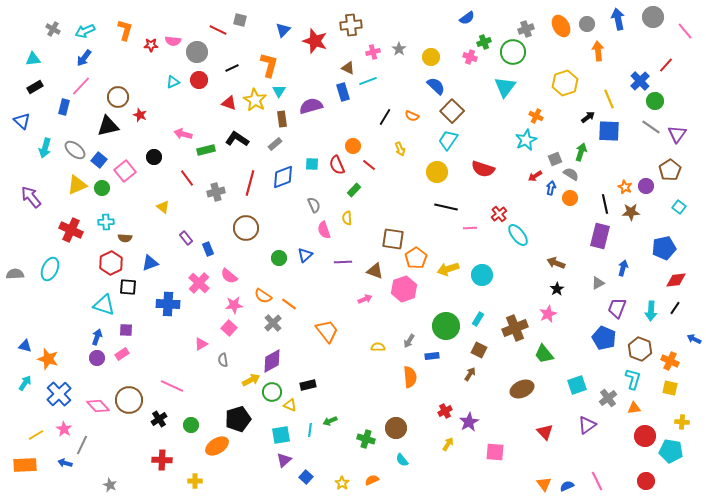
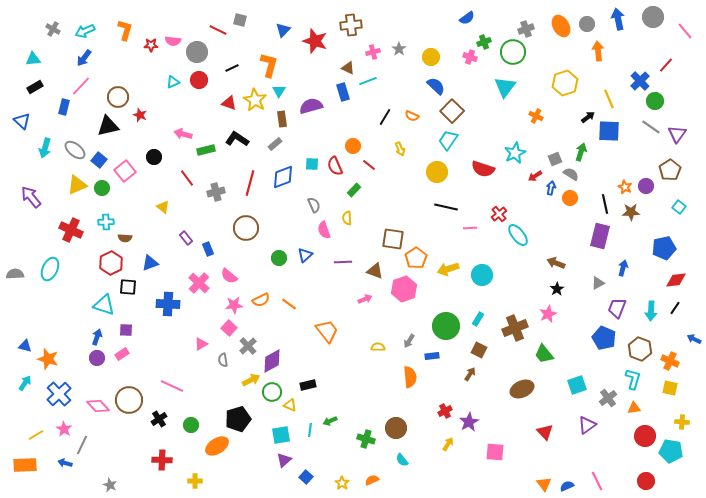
cyan star at (526, 140): moved 11 px left, 13 px down
red semicircle at (337, 165): moved 2 px left, 1 px down
orange semicircle at (263, 296): moved 2 px left, 4 px down; rotated 60 degrees counterclockwise
gray cross at (273, 323): moved 25 px left, 23 px down
